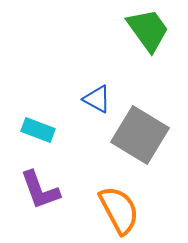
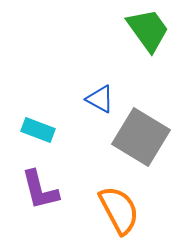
blue triangle: moved 3 px right
gray square: moved 1 px right, 2 px down
purple L-shape: rotated 6 degrees clockwise
